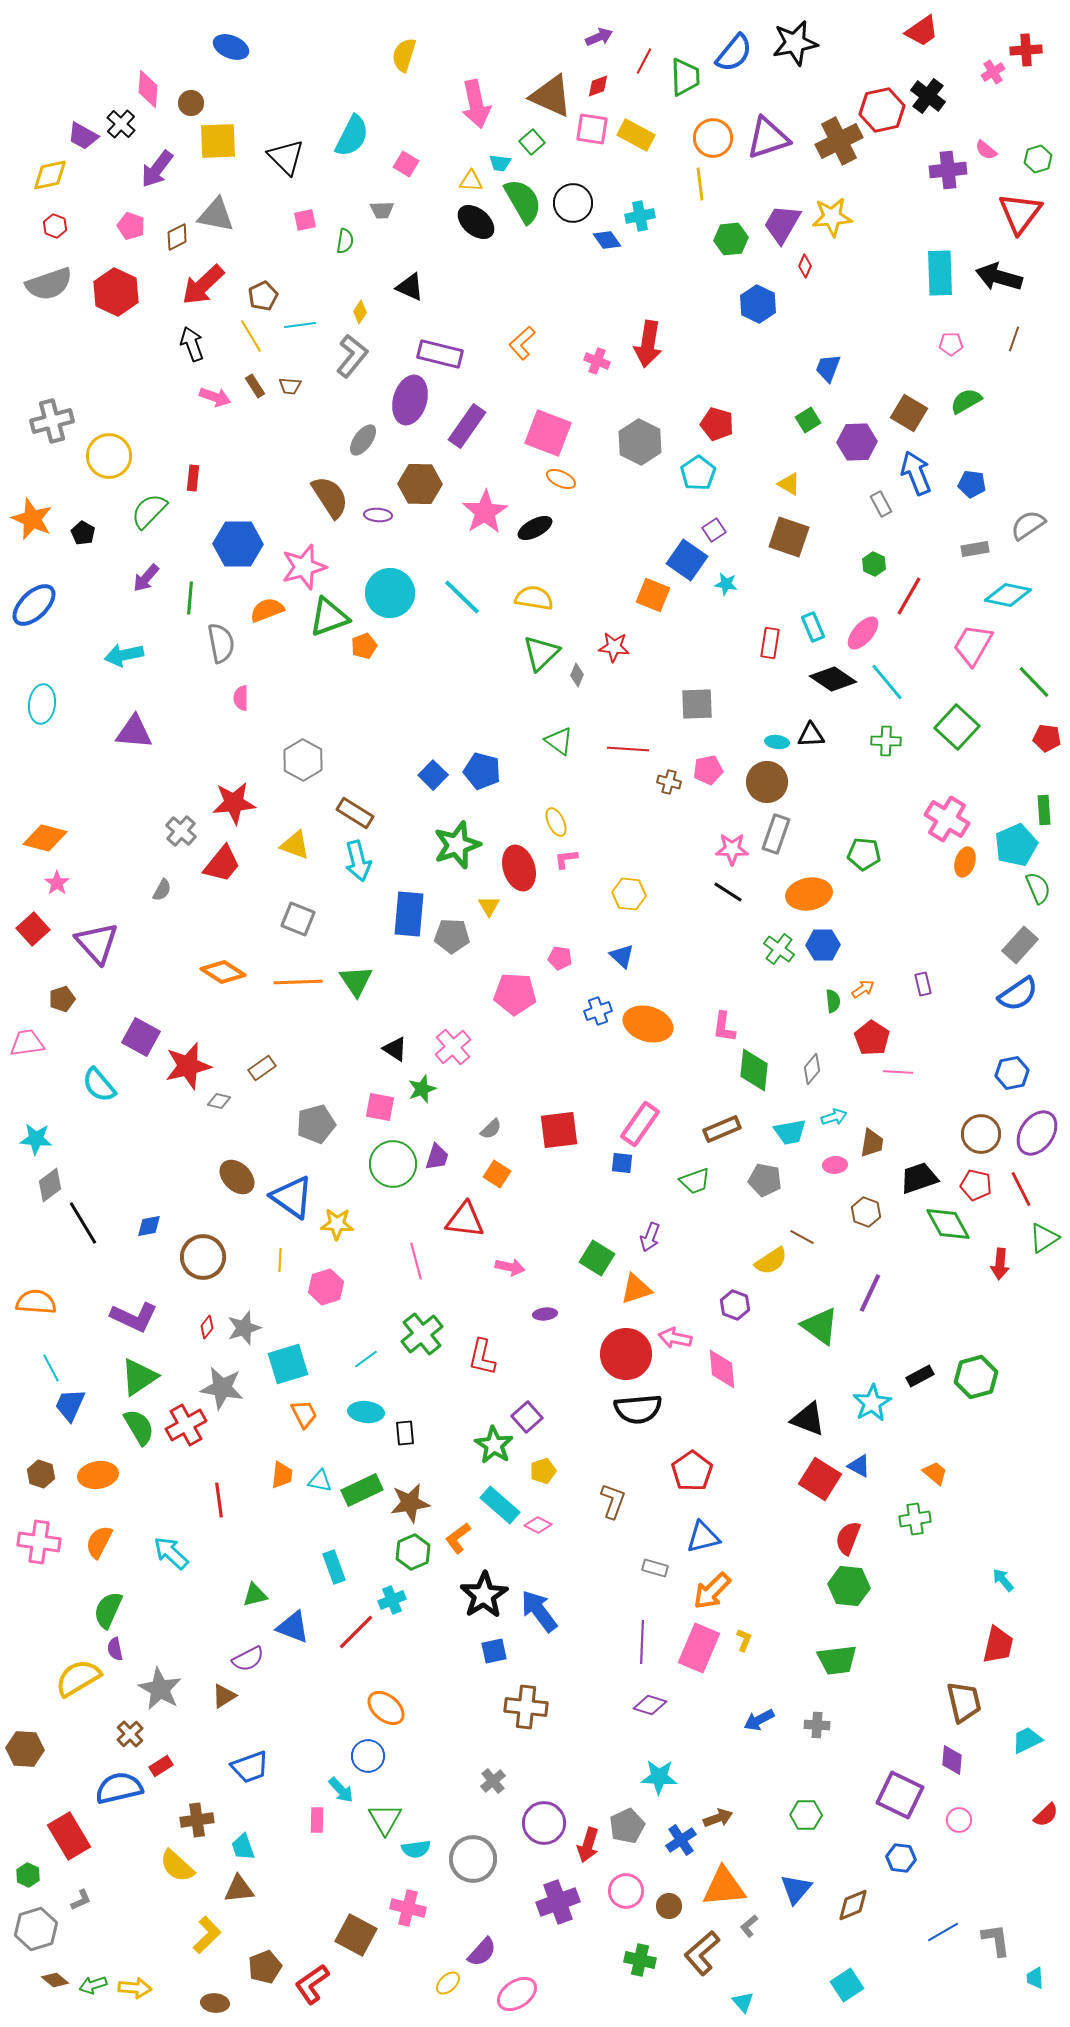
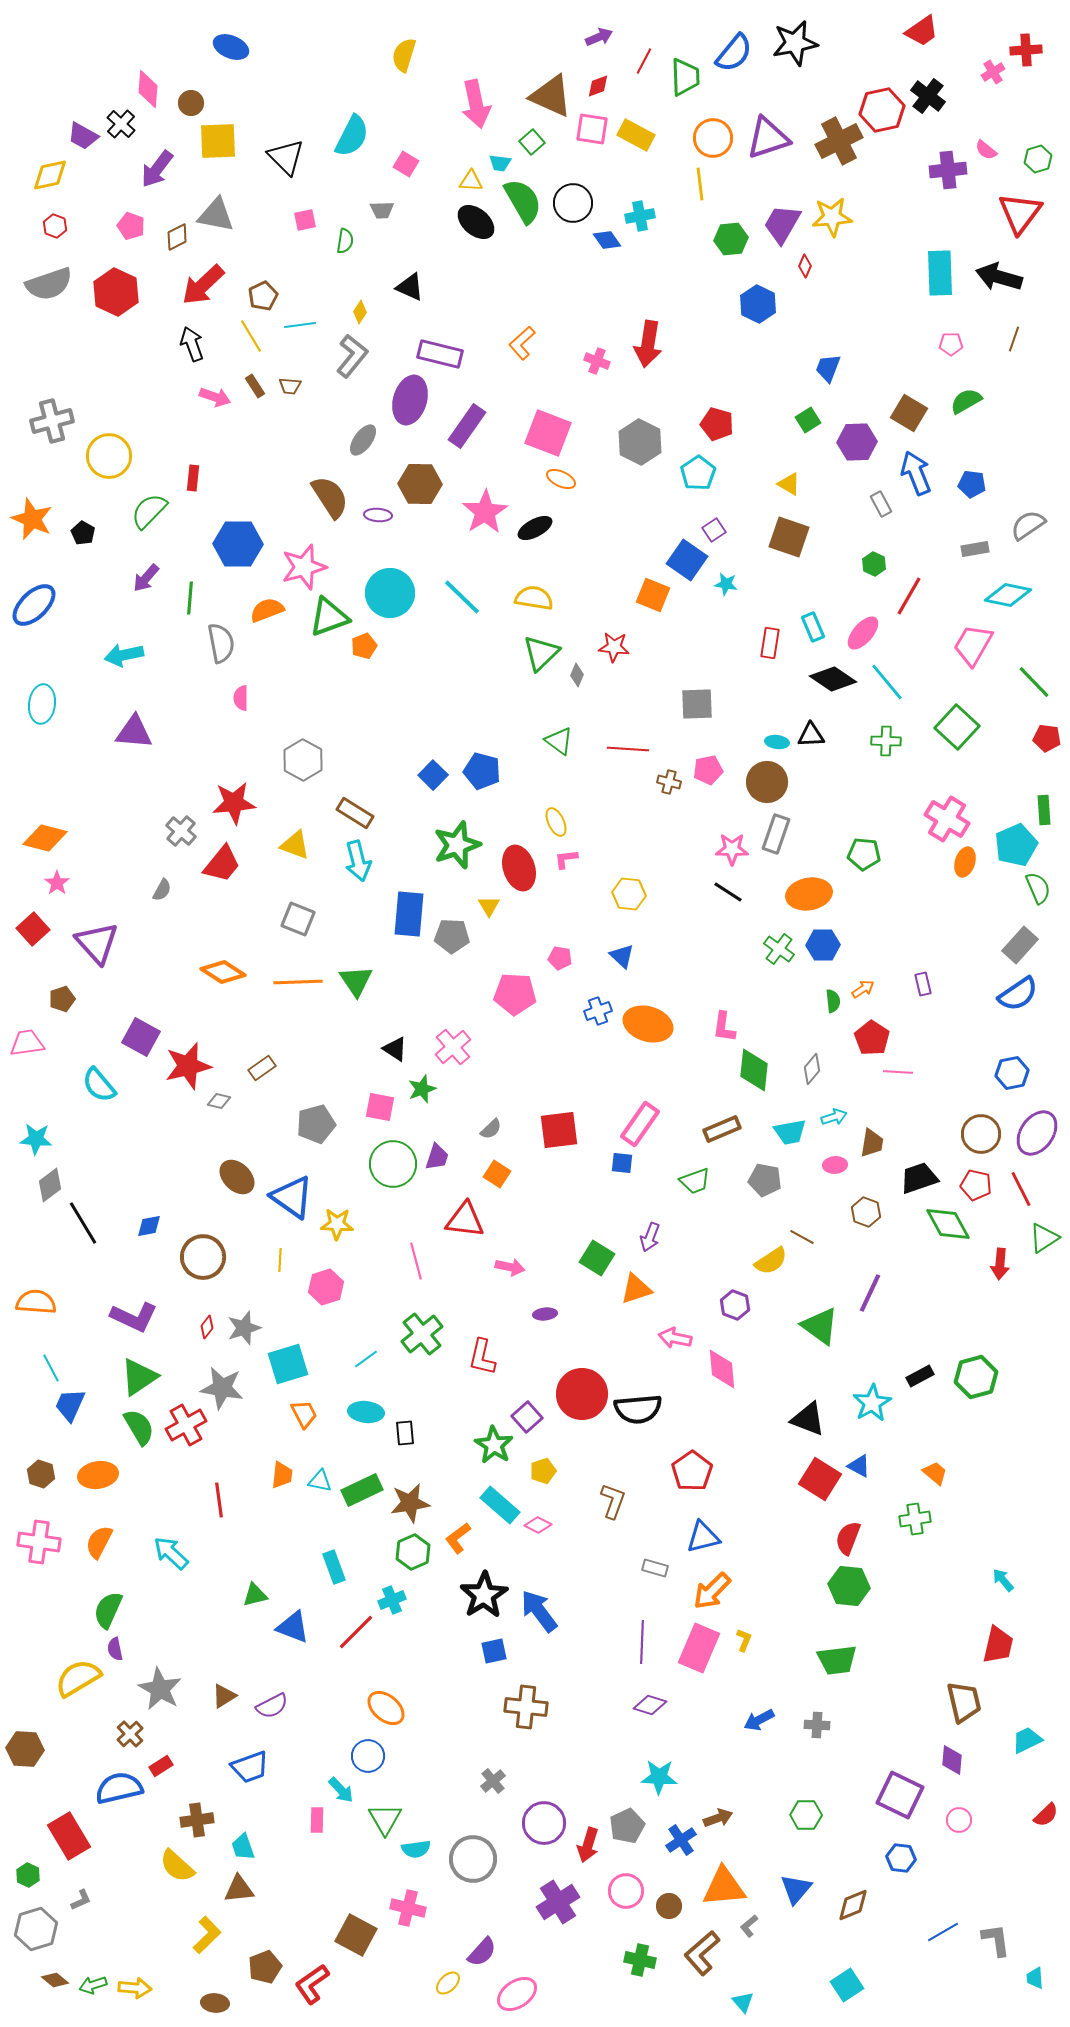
red circle at (626, 1354): moved 44 px left, 40 px down
purple semicircle at (248, 1659): moved 24 px right, 47 px down
purple cross at (558, 1902): rotated 12 degrees counterclockwise
